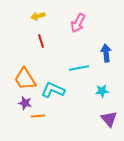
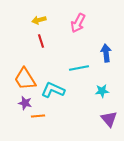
yellow arrow: moved 1 px right, 4 px down
